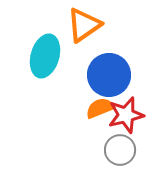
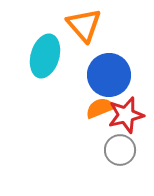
orange triangle: rotated 36 degrees counterclockwise
